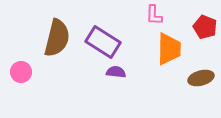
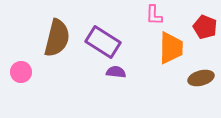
orange trapezoid: moved 2 px right, 1 px up
